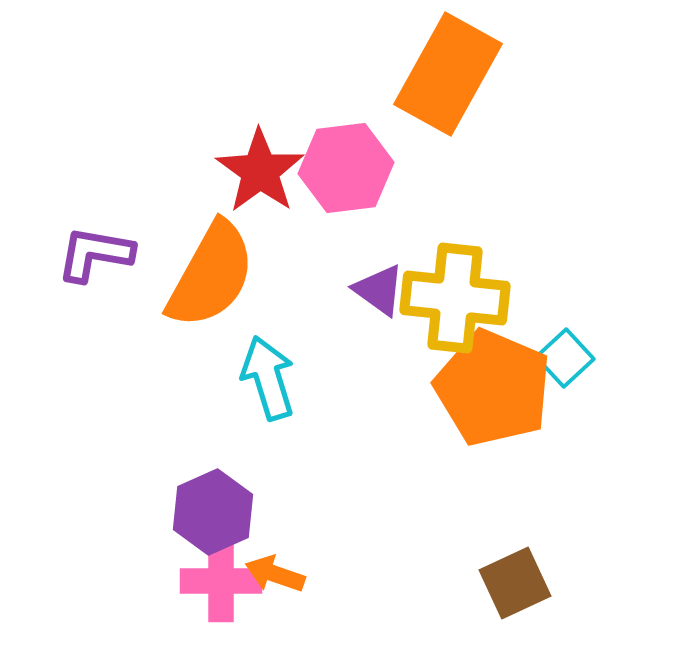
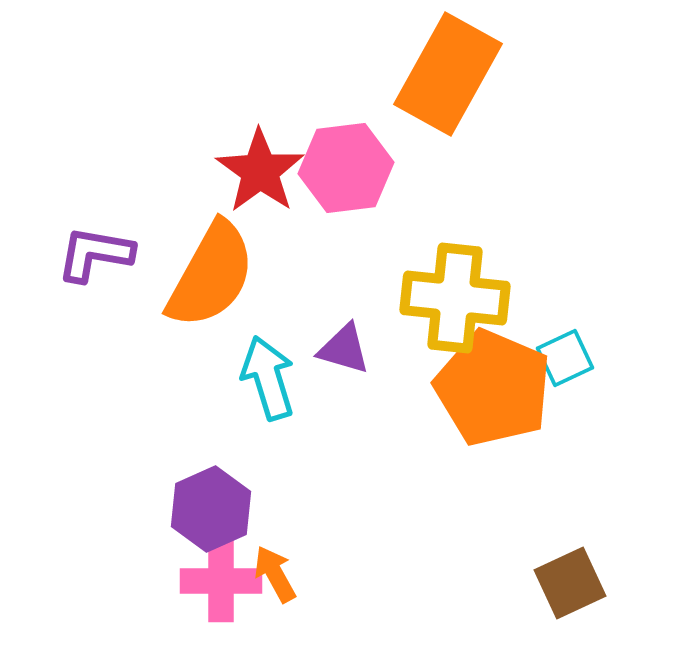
purple triangle: moved 35 px left, 59 px down; rotated 20 degrees counterclockwise
cyan square: rotated 18 degrees clockwise
purple hexagon: moved 2 px left, 3 px up
orange arrow: rotated 42 degrees clockwise
brown square: moved 55 px right
